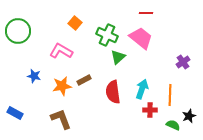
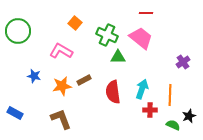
green triangle: rotated 42 degrees clockwise
